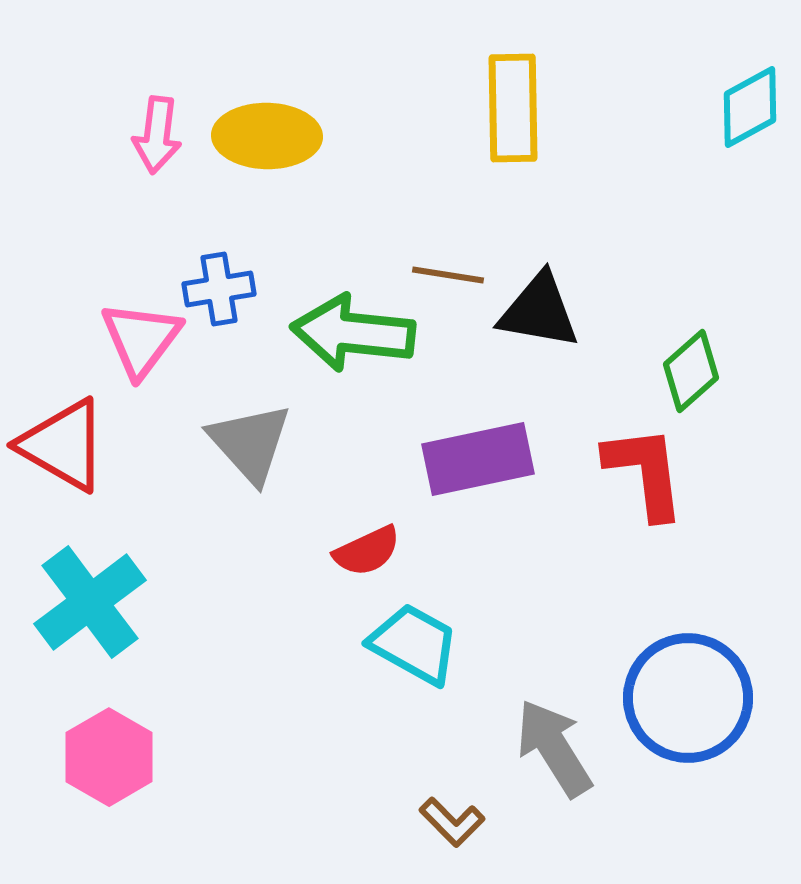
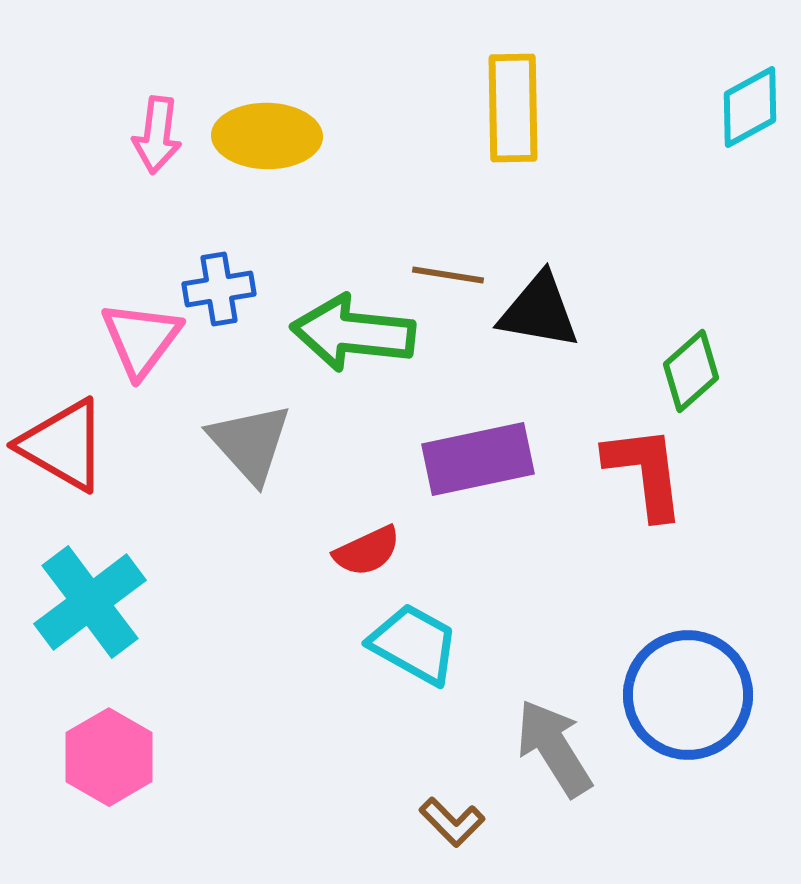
blue circle: moved 3 px up
